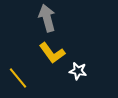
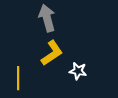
yellow L-shape: rotated 88 degrees counterclockwise
yellow line: rotated 40 degrees clockwise
